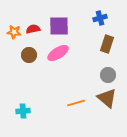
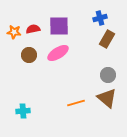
brown rectangle: moved 5 px up; rotated 12 degrees clockwise
